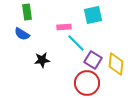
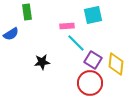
pink rectangle: moved 3 px right, 1 px up
blue semicircle: moved 11 px left; rotated 63 degrees counterclockwise
black star: moved 2 px down
red circle: moved 3 px right
